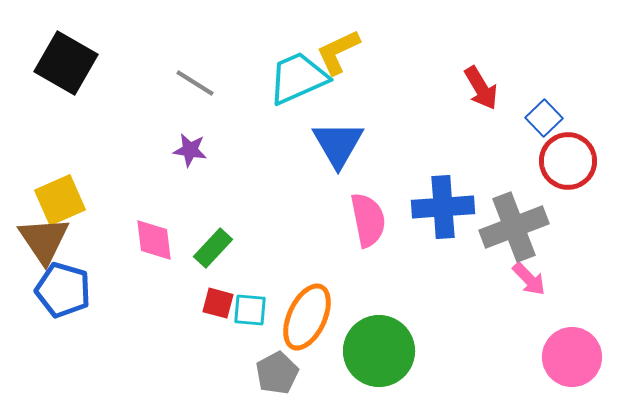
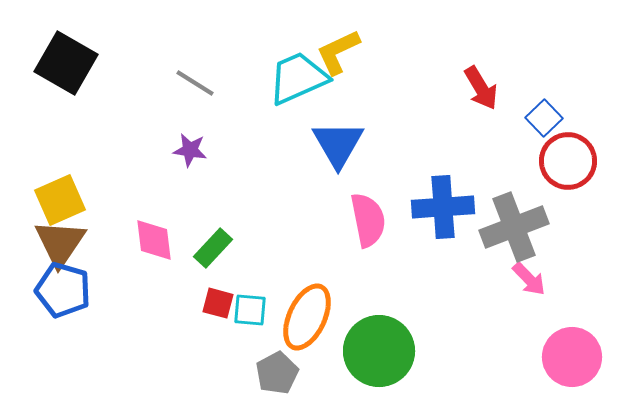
brown triangle: moved 16 px right, 3 px down; rotated 8 degrees clockwise
